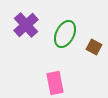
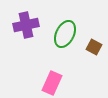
purple cross: rotated 30 degrees clockwise
pink rectangle: moved 3 px left; rotated 35 degrees clockwise
